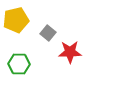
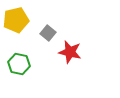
red star: rotated 15 degrees clockwise
green hexagon: rotated 10 degrees clockwise
